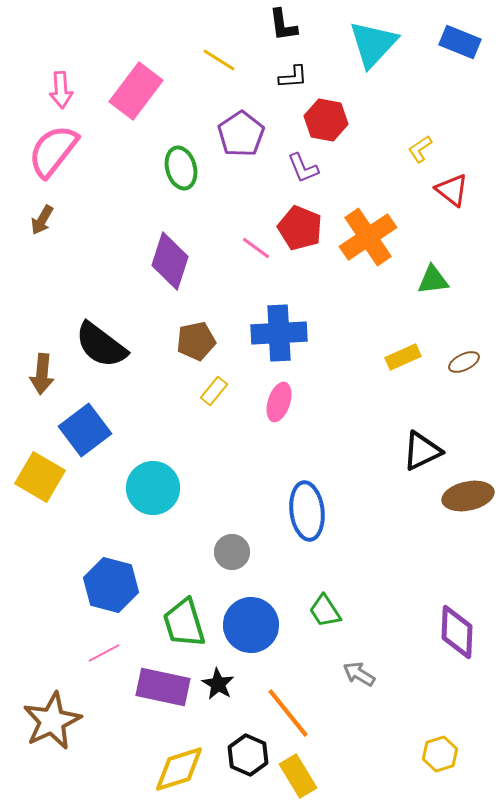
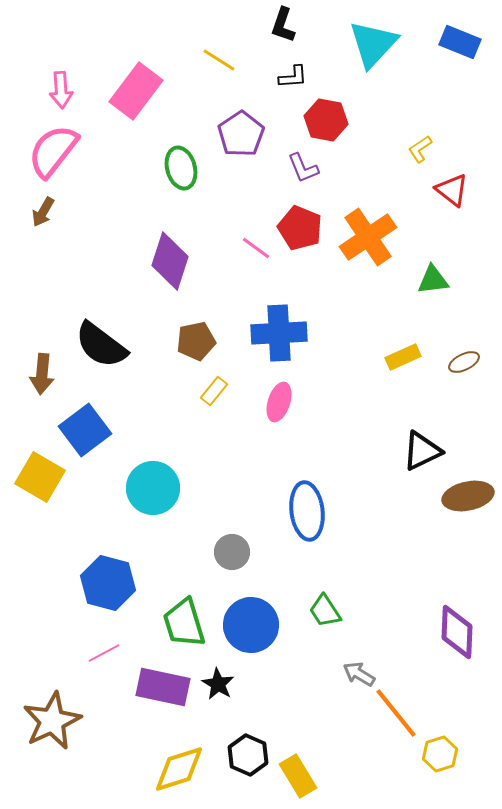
black L-shape at (283, 25): rotated 27 degrees clockwise
brown arrow at (42, 220): moved 1 px right, 8 px up
blue hexagon at (111, 585): moved 3 px left, 2 px up
orange line at (288, 713): moved 108 px right
